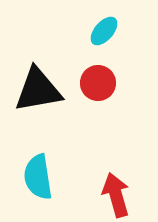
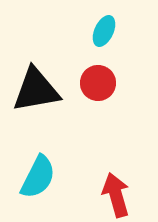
cyan ellipse: rotated 16 degrees counterclockwise
black triangle: moved 2 px left
cyan semicircle: rotated 144 degrees counterclockwise
